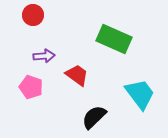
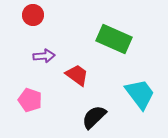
pink pentagon: moved 1 px left, 13 px down
